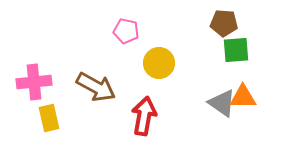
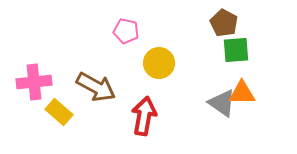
brown pentagon: rotated 24 degrees clockwise
orange triangle: moved 1 px left, 4 px up
yellow rectangle: moved 10 px right, 6 px up; rotated 36 degrees counterclockwise
